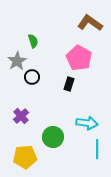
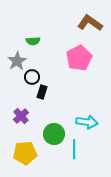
green semicircle: rotated 104 degrees clockwise
pink pentagon: rotated 15 degrees clockwise
black rectangle: moved 27 px left, 8 px down
cyan arrow: moved 1 px up
green circle: moved 1 px right, 3 px up
cyan line: moved 23 px left
yellow pentagon: moved 4 px up
